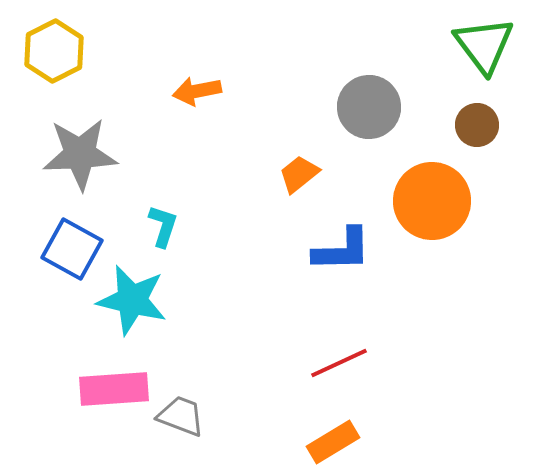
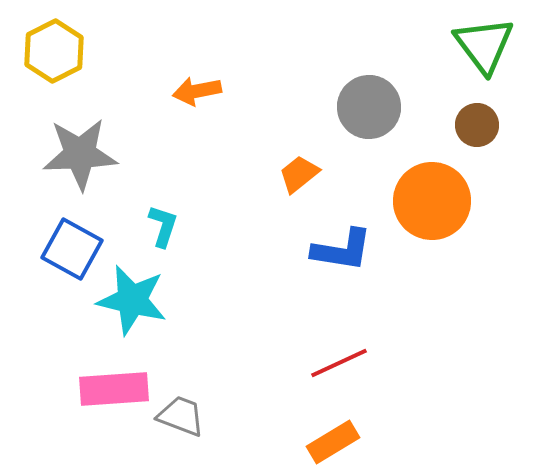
blue L-shape: rotated 10 degrees clockwise
